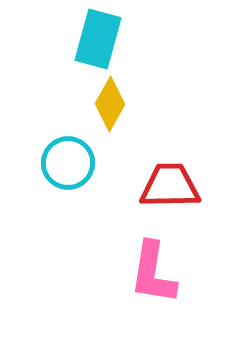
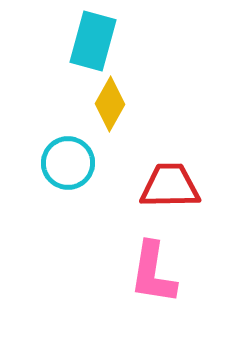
cyan rectangle: moved 5 px left, 2 px down
